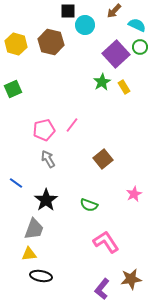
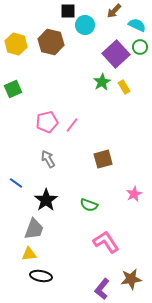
pink pentagon: moved 3 px right, 8 px up
brown square: rotated 24 degrees clockwise
